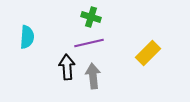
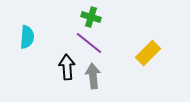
purple line: rotated 52 degrees clockwise
